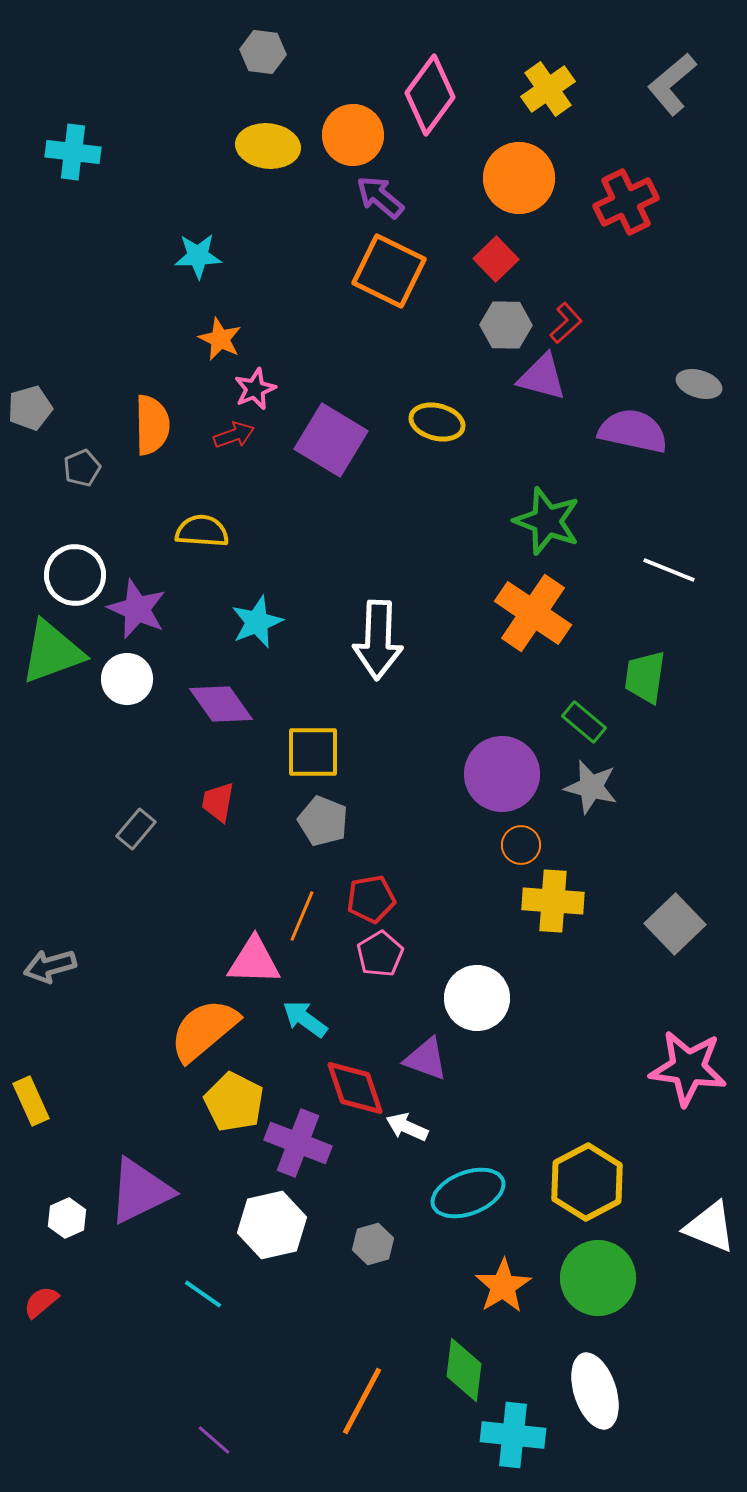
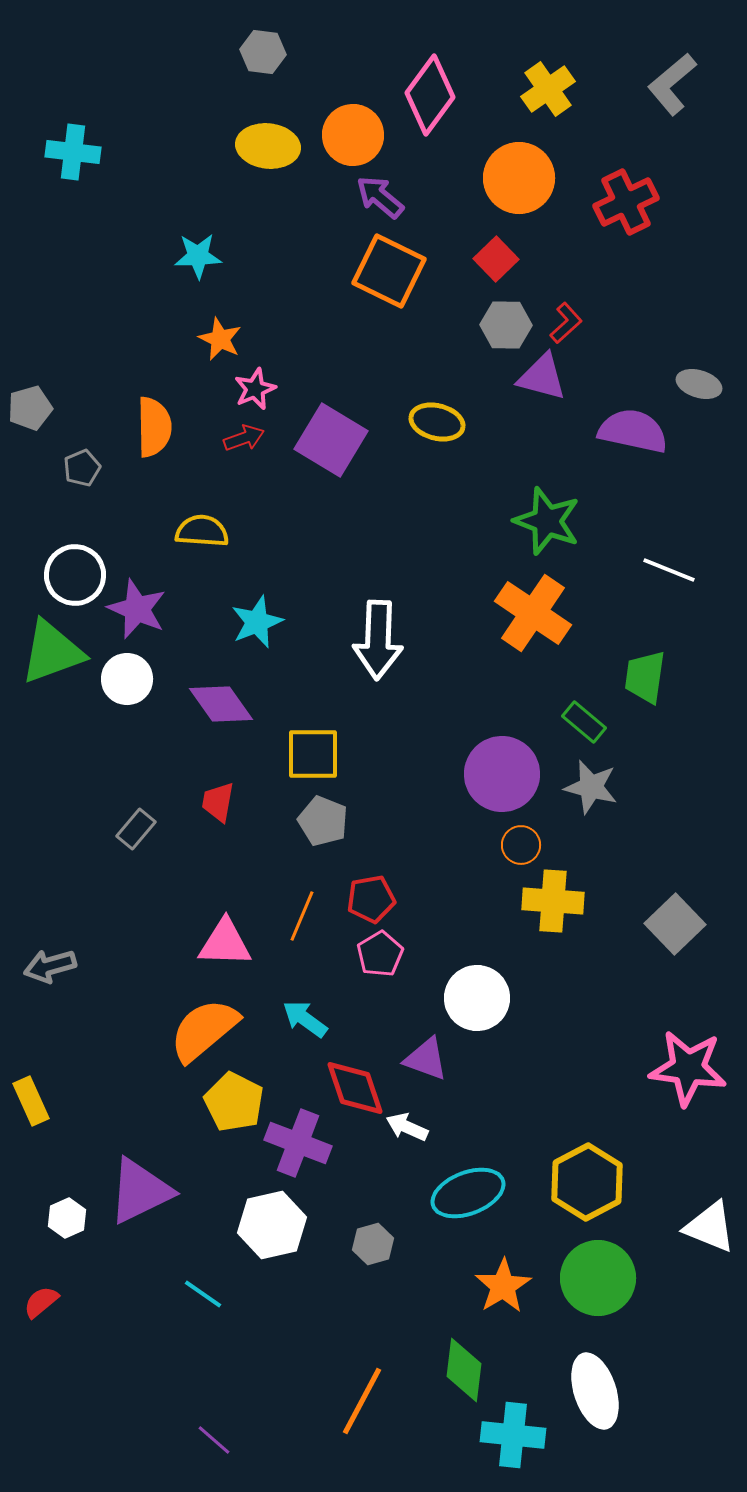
orange semicircle at (152, 425): moved 2 px right, 2 px down
red arrow at (234, 435): moved 10 px right, 3 px down
yellow square at (313, 752): moved 2 px down
pink triangle at (254, 961): moved 29 px left, 18 px up
